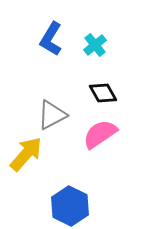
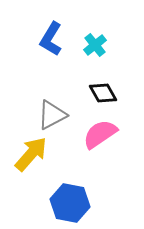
yellow arrow: moved 5 px right
blue hexagon: moved 3 px up; rotated 15 degrees counterclockwise
